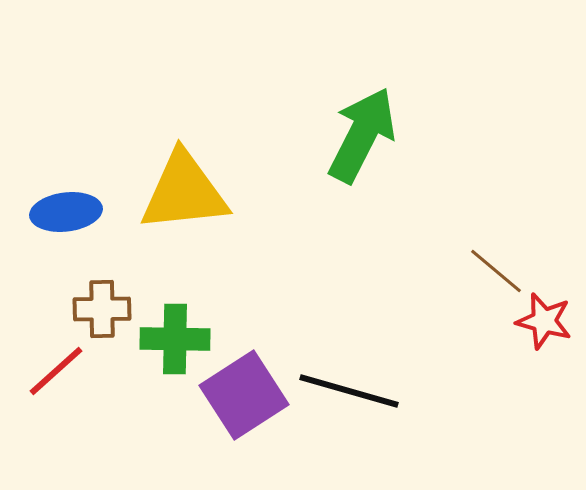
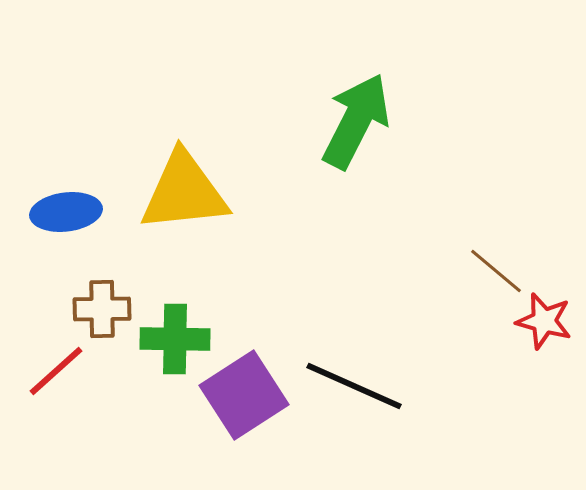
green arrow: moved 6 px left, 14 px up
black line: moved 5 px right, 5 px up; rotated 8 degrees clockwise
